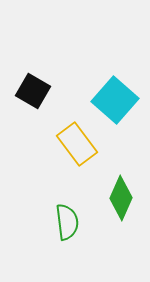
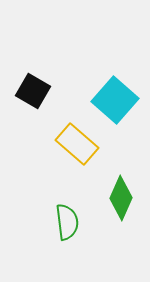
yellow rectangle: rotated 12 degrees counterclockwise
